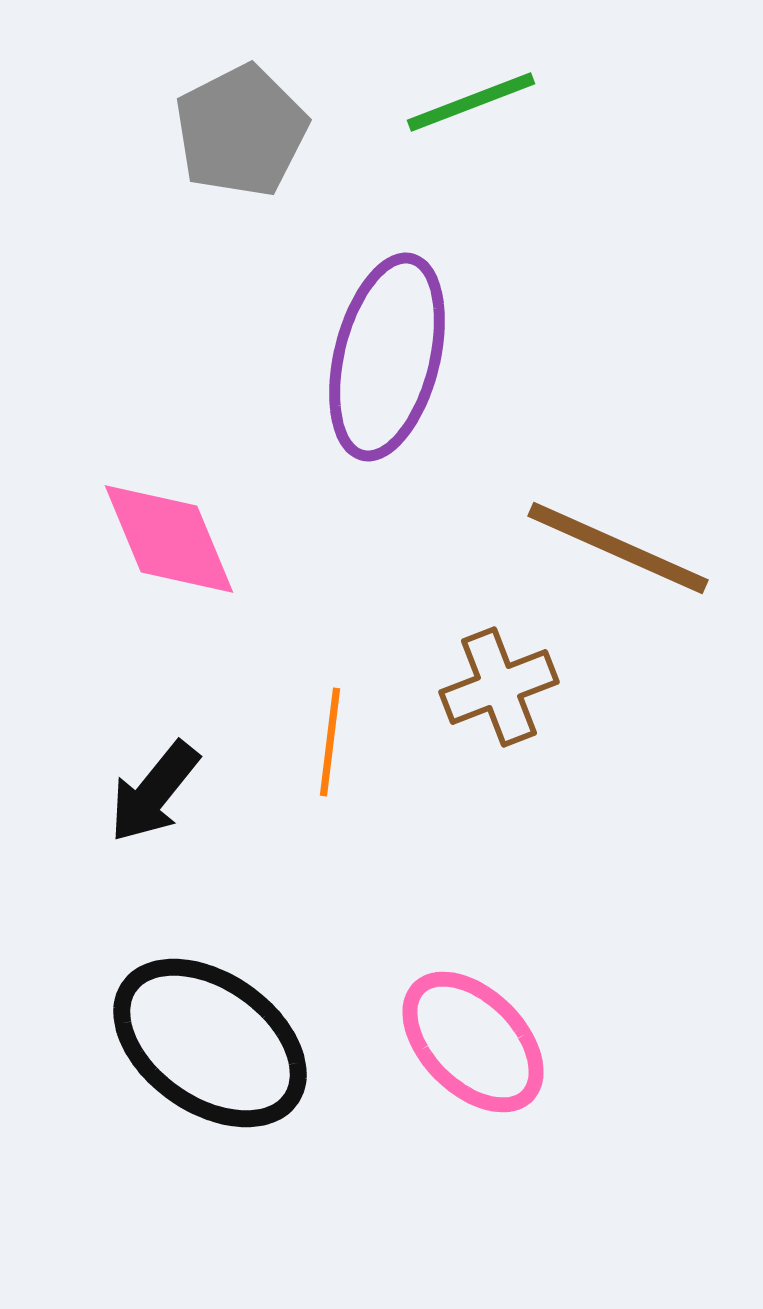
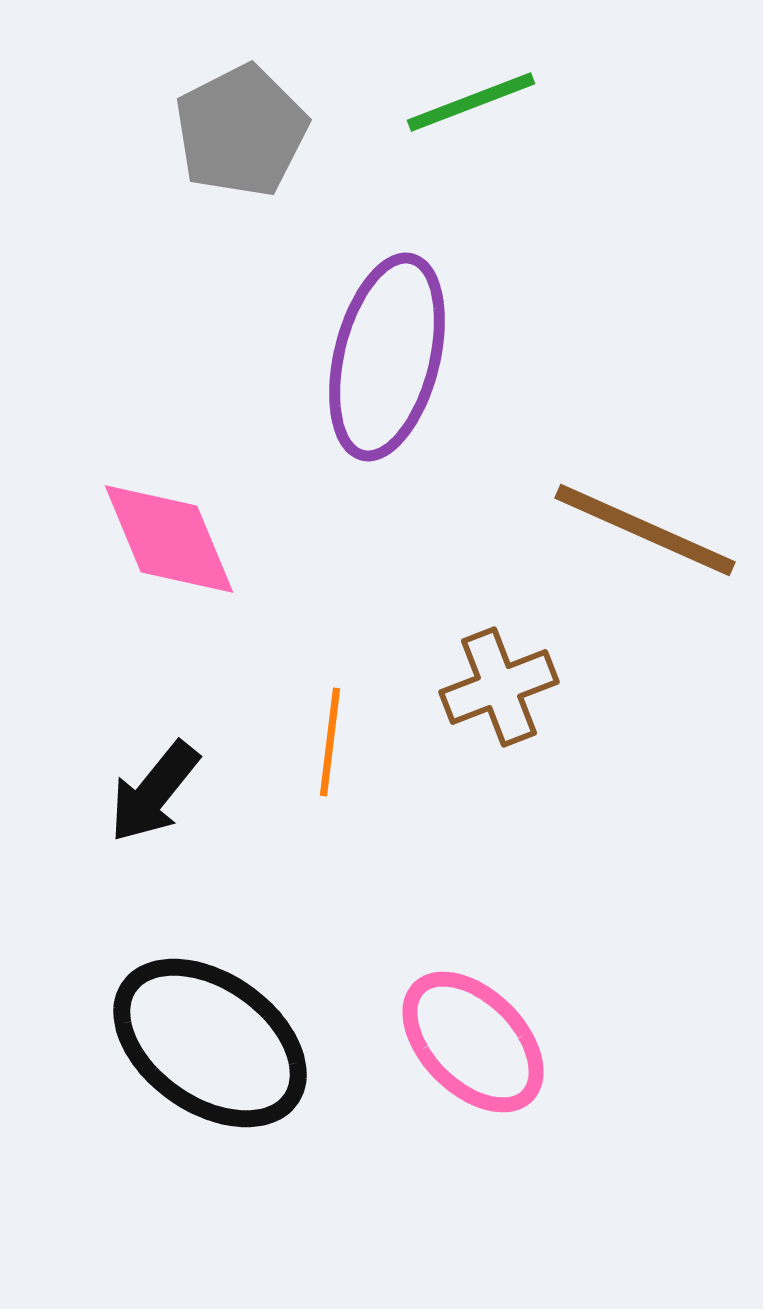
brown line: moved 27 px right, 18 px up
